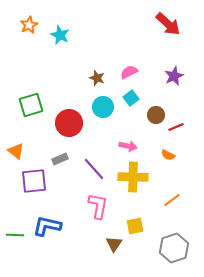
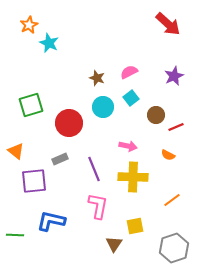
cyan star: moved 11 px left, 8 px down
purple line: rotated 20 degrees clockwise
blue L-shape: moved 4 px right, 5 px up
